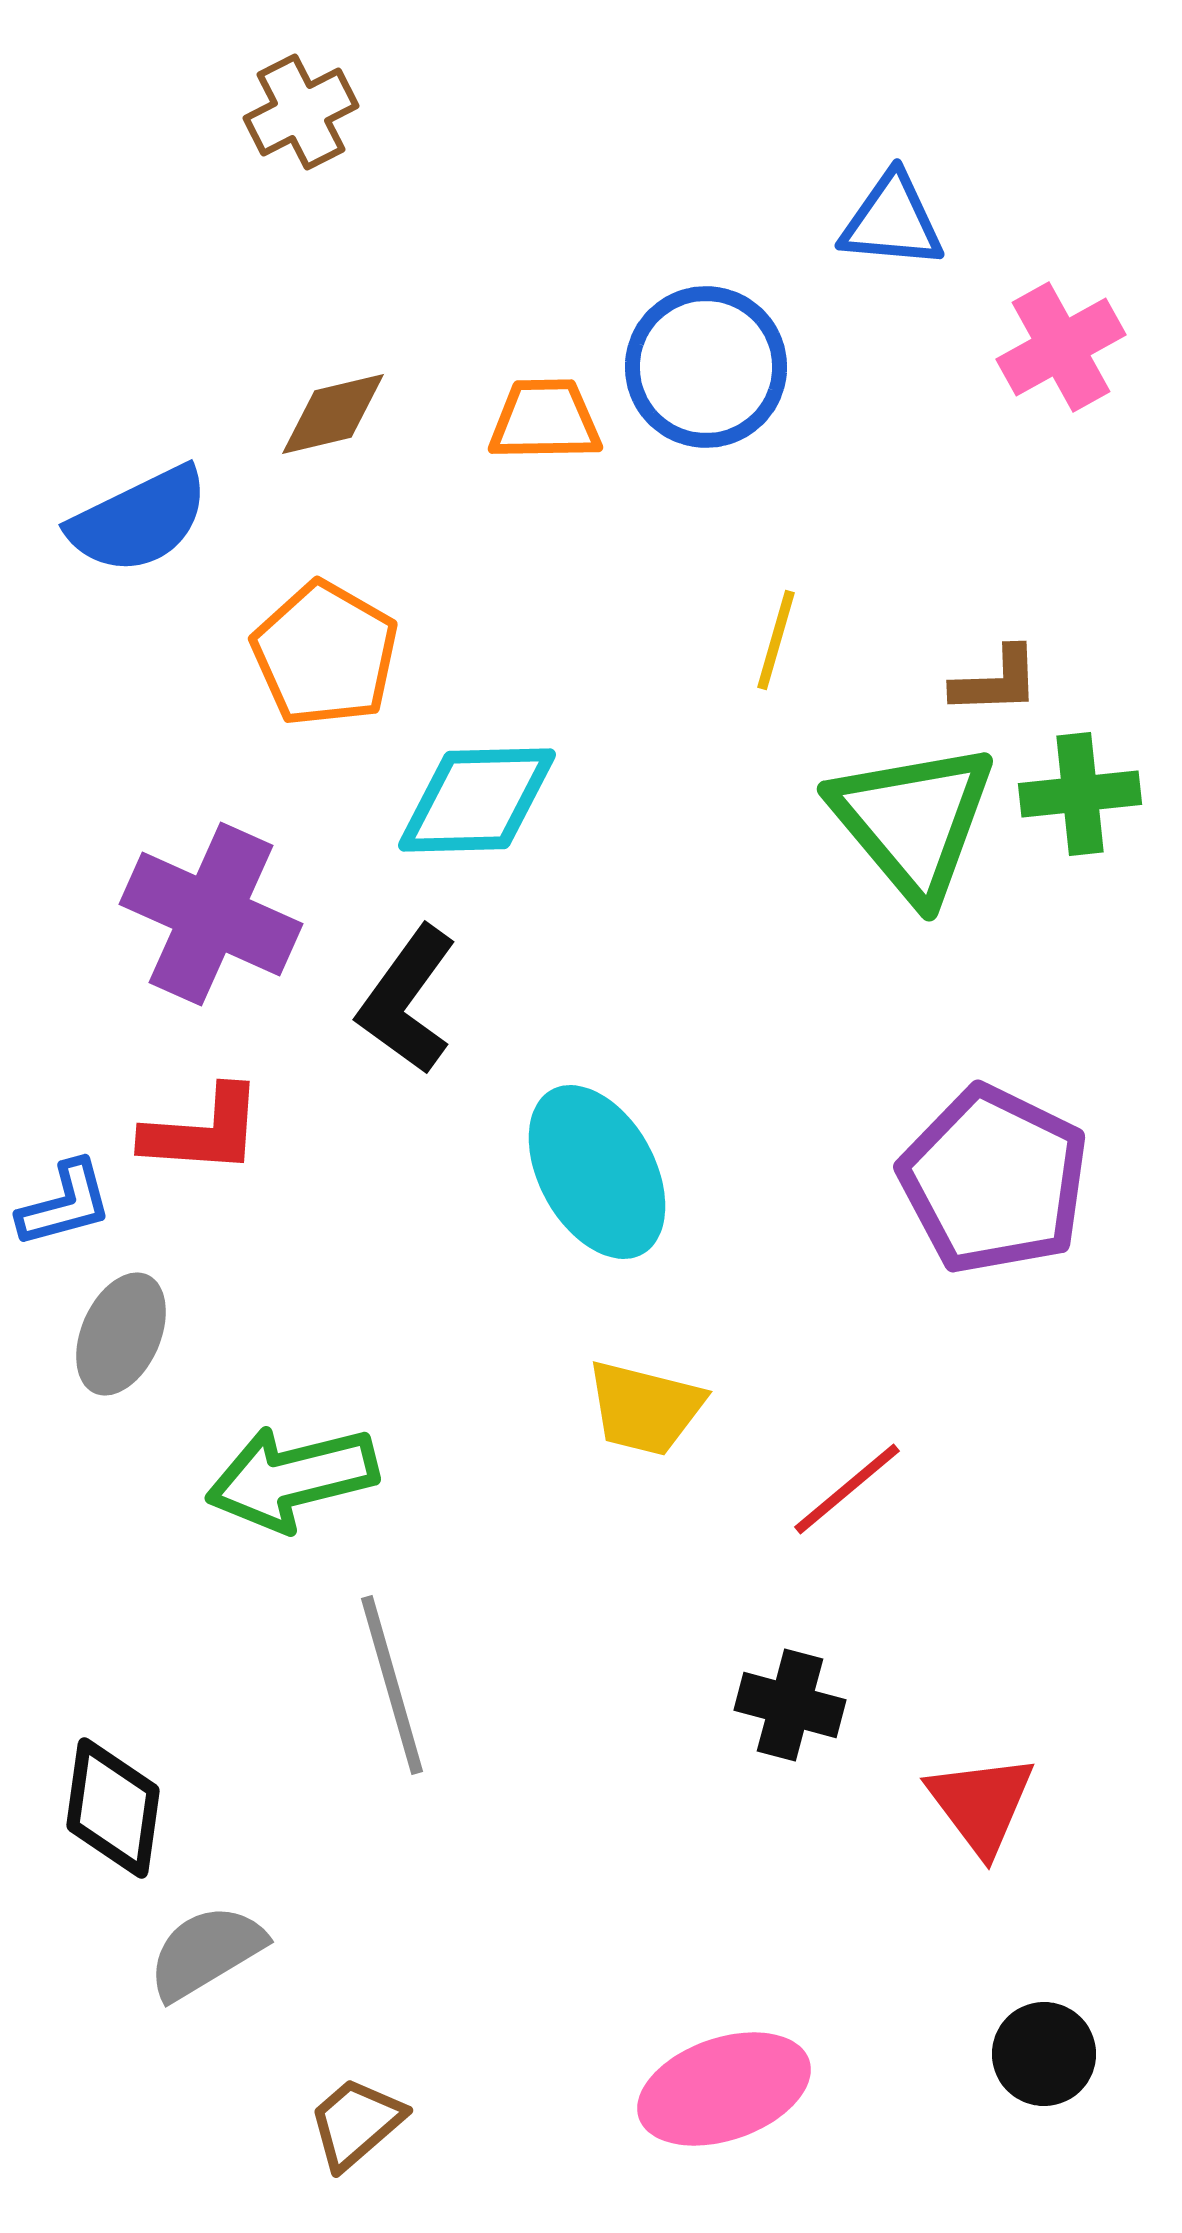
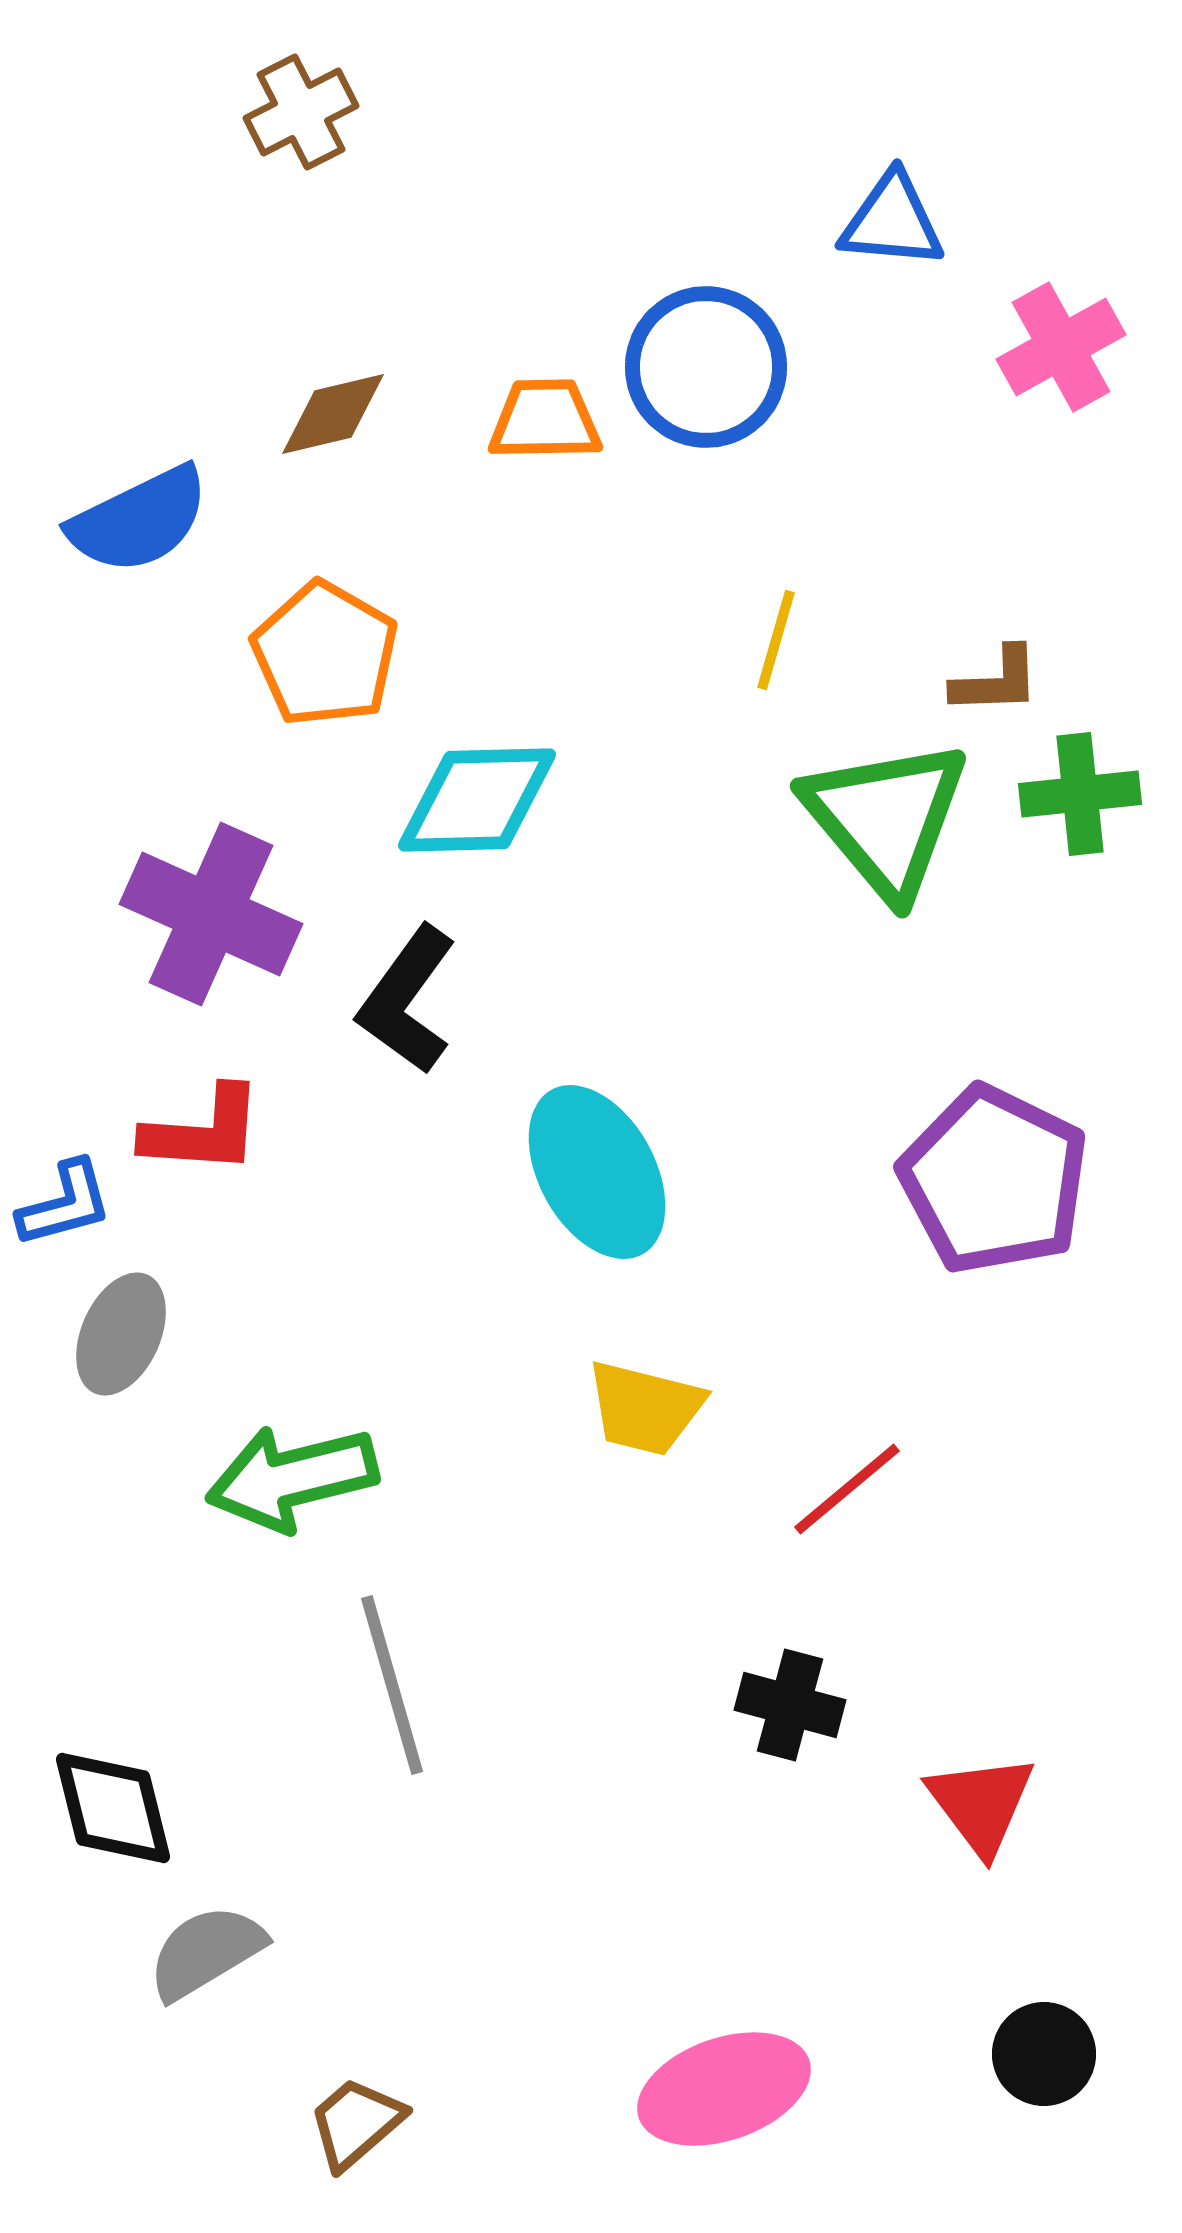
green triangle: moved 27 px left, 3 px up
black diamond: rotated 22 degrees counterclockwise
